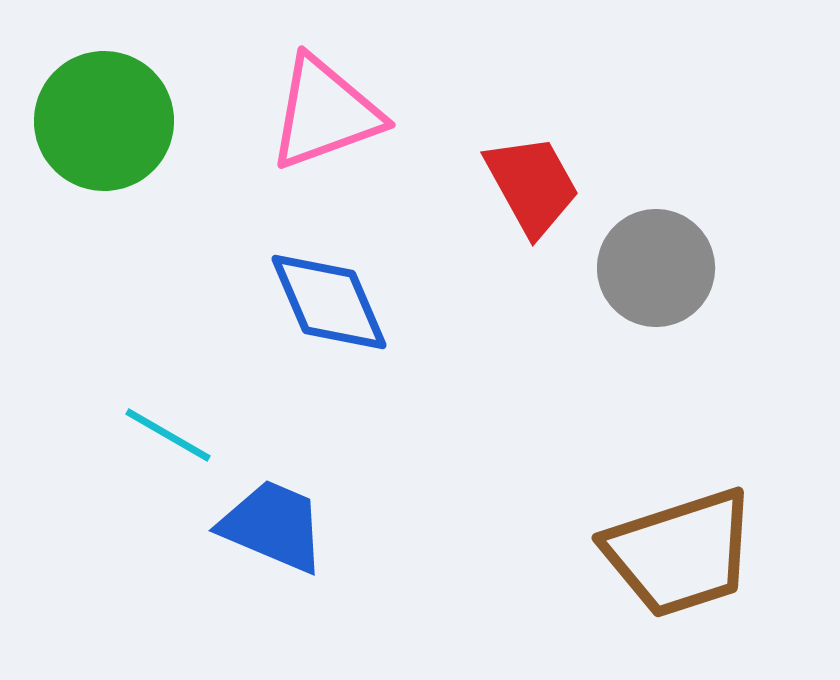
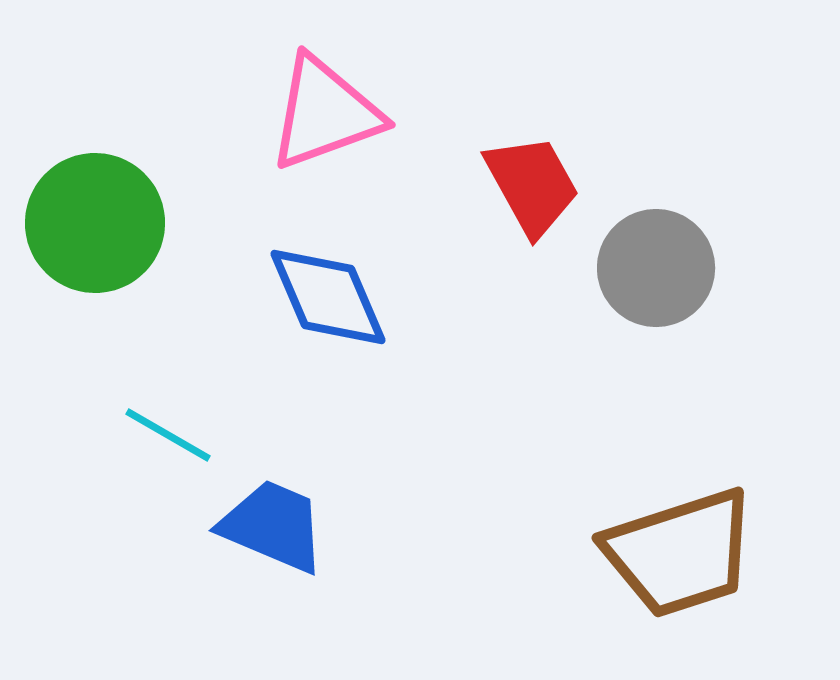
green circle: moved 9 px left, 102 px down
blue diamond: moved 1 px left, 5 px up
